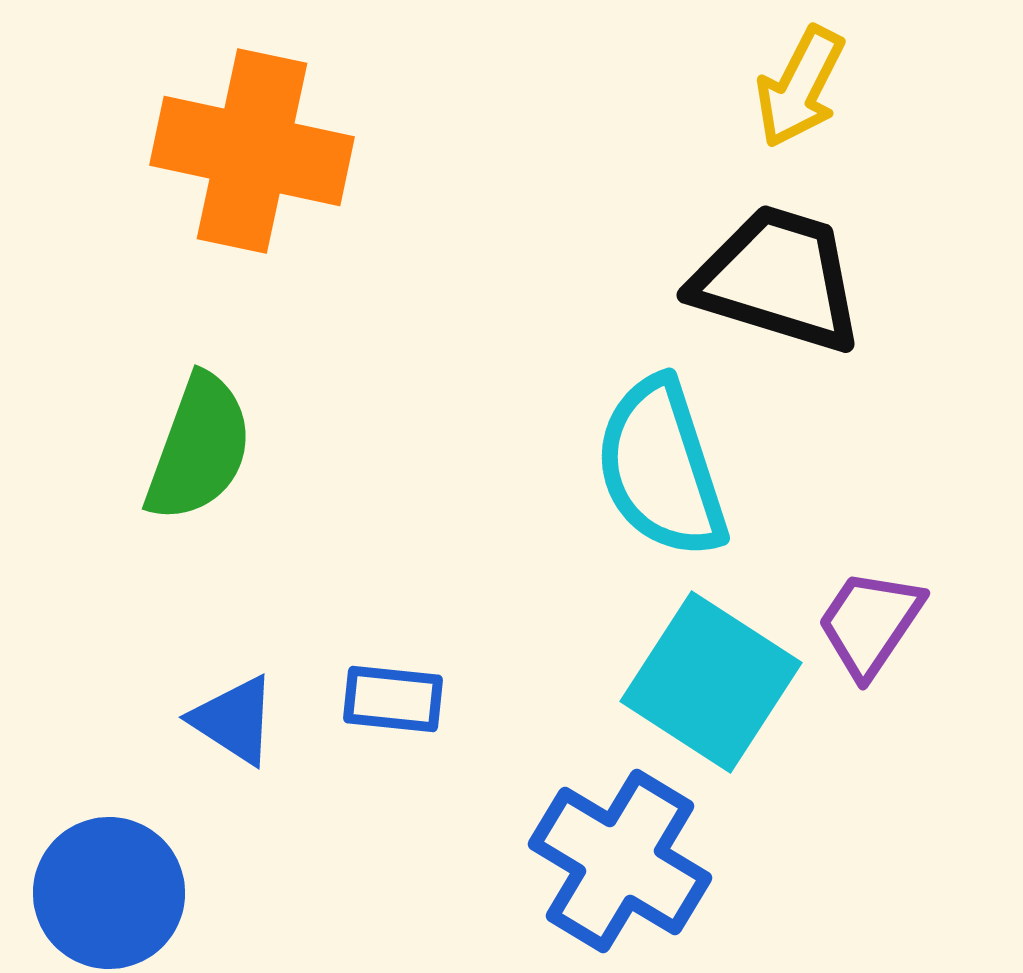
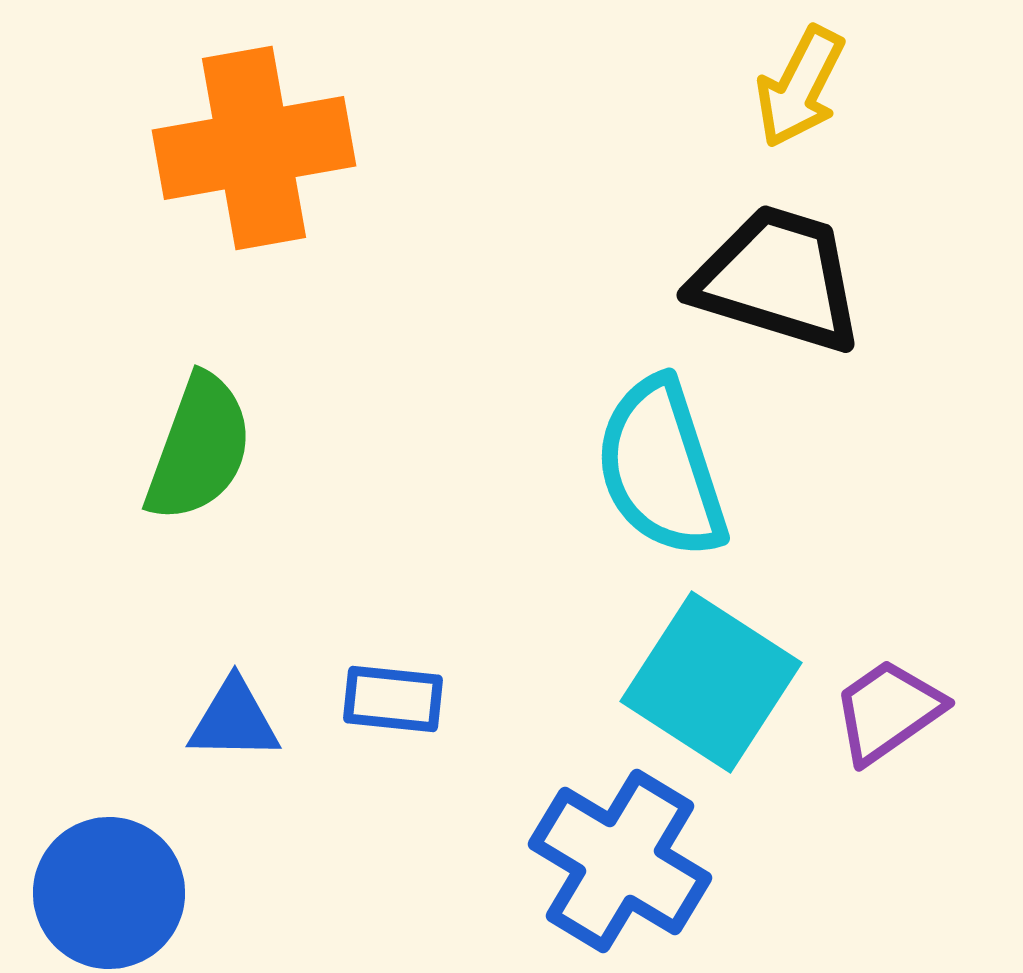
orange cross: moved 2 px right, 3 px up; rotated 22 degrees counterclockwise
purple trapezoid: moved 18 px right, 88 px down; rotated 21 degrees clockwise
blue triangle: rotated 32 degrees counterclockwise
